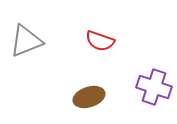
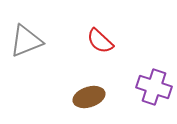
red semicircle: rotated 24 degrees clockwise
